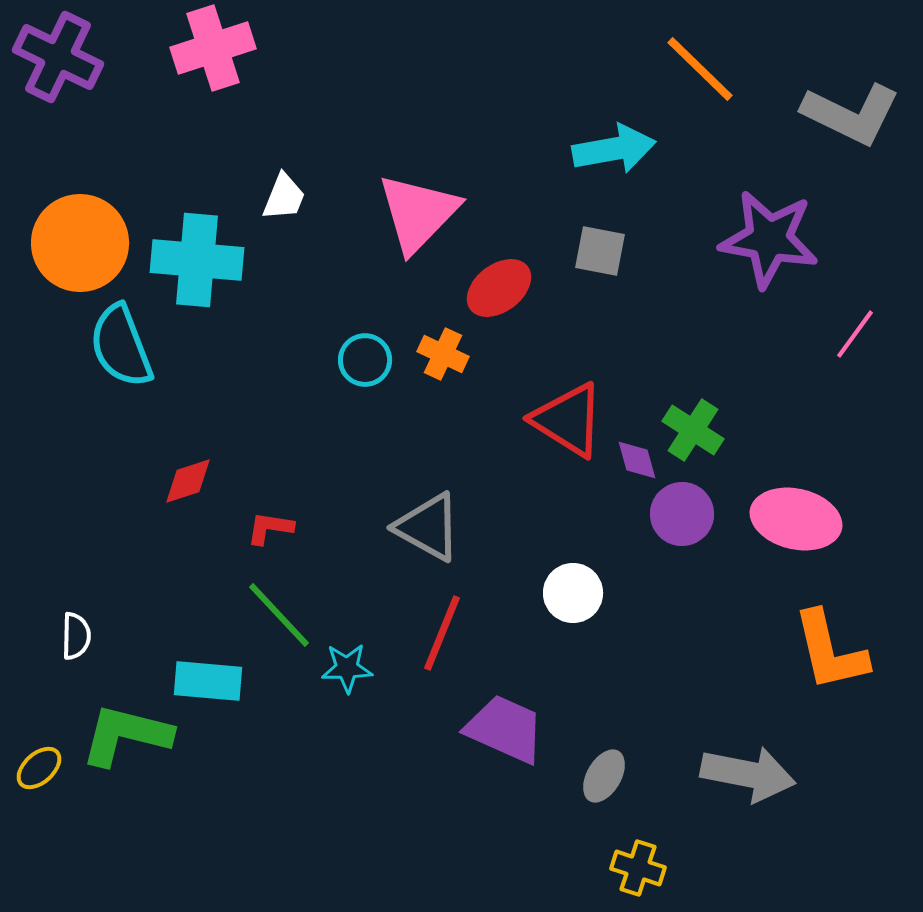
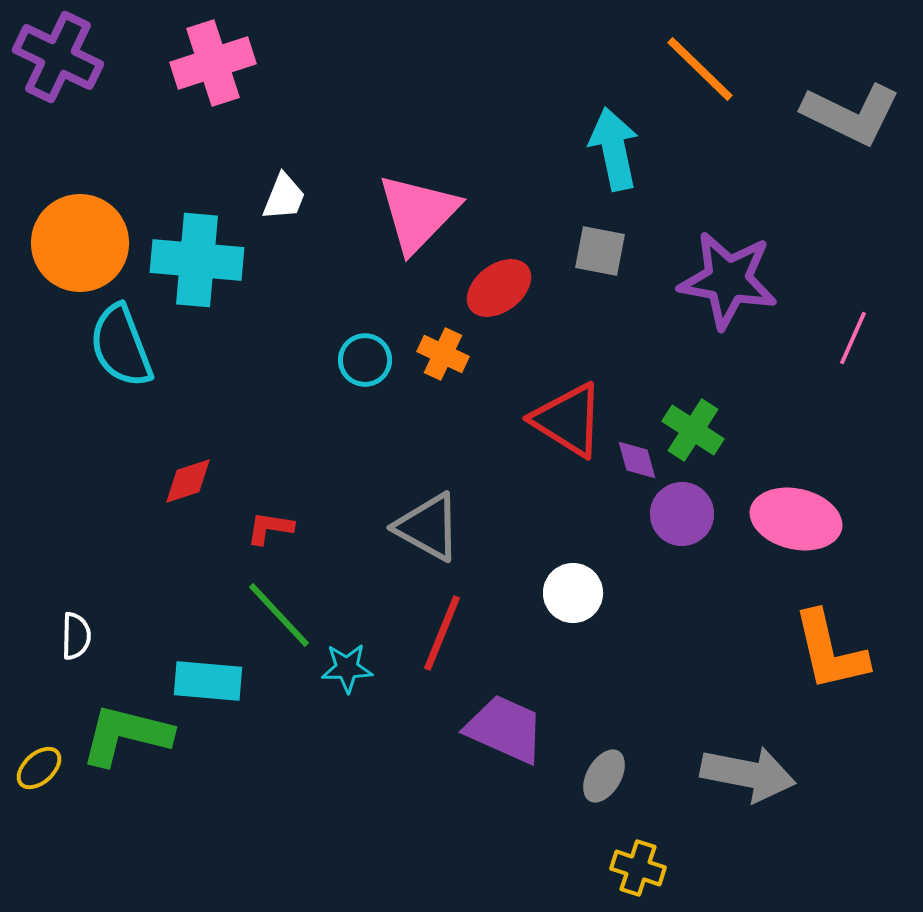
pink cross: moved 15 px down
cyan arrow: rotated 92 degrees counterclockwise
purple star: moved 41 px left, 41 px down
pink line: moved 2 px left, 4 px down; rotated 12 degrees counterclockwise
